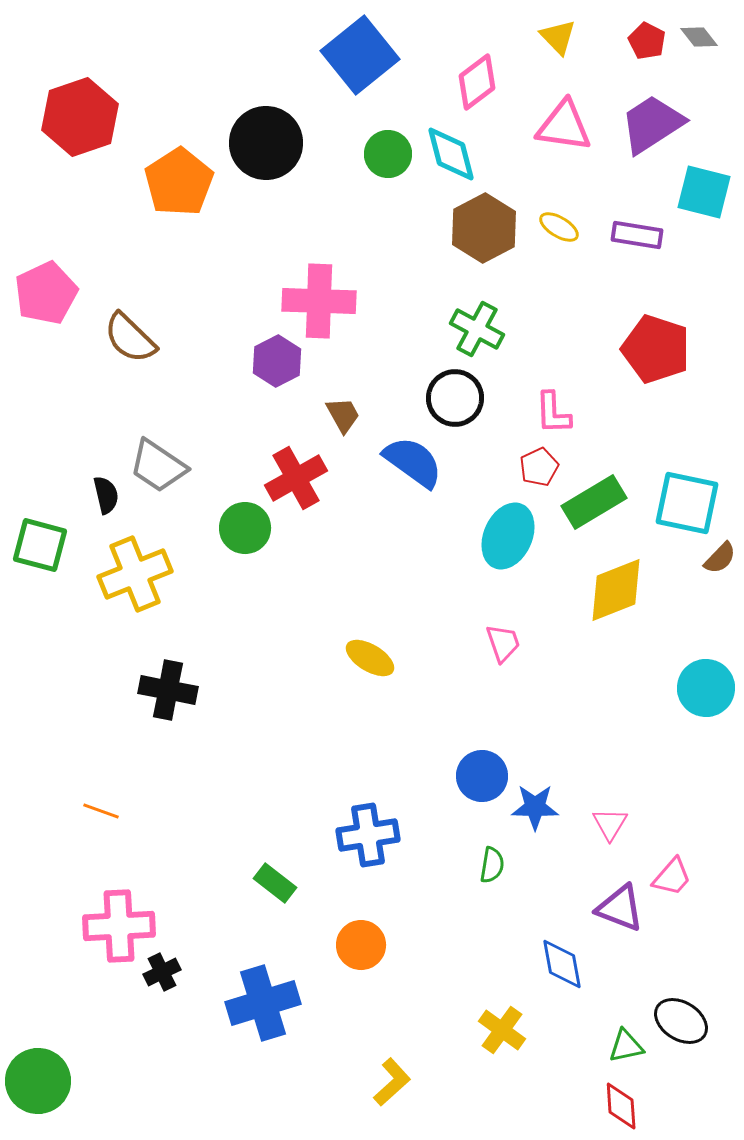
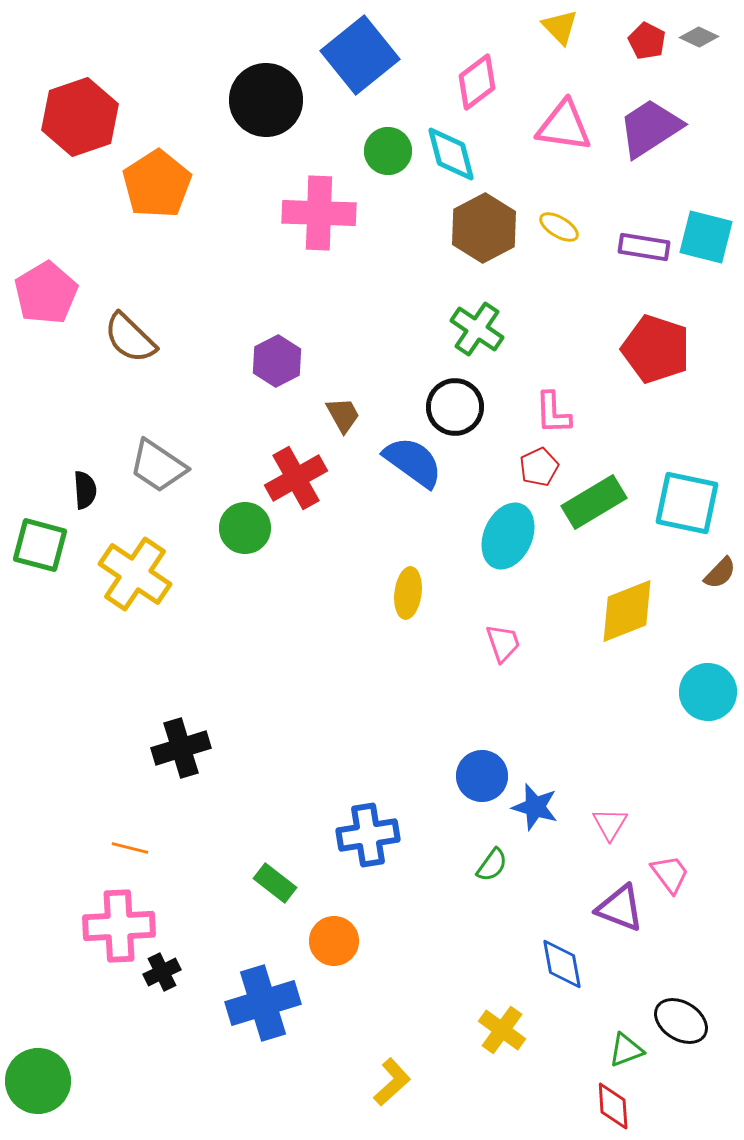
yellow triangle at (558, 37): moved 2 px right, 10 px up
gray diamond at (699, 37): rotated 27 degrees counterclockwise
purple trapezoid at (652, 124): moved 2 px left, 4 px down
black circle at (266, 143): moved 43 px up
green circle at (388, 154): moved 3 px up
orange pentagon at (179, 182): moved 22 px left, 2 px down
cyan square at (704, 192): moved 2 px right, 45 px down
purple rectangle at (637, 235): moved 7 px right, 12 px down
pink pentagon at (46, 293): rotated 6 degrees counterclockwise
pink cross at (319, 301): moved 88 px up
green cross at (477, 329): rotated 6 degrees clockwise
black circle at (455, 398): moved 9 px down
black semicircle at (106, 495): moved 21 px left, 5 px up; rotated 9 degrees clockwise
brown semicircle at (720, 558): moved 15 px down
yellow cross at (135, 574): rotated 34 degrees counterclockwise
yellow diamond at (616, 590): moved 11 px right, 21 px down
yellow ellipse at (370, 658): moved 38 px right, 65 px up; rotated 66 degrees clockwise
cyan circle at (706, 688): moved 2 px right, 4 px down
black cross at (168, 690): moved 13 px right, 58 px down; rotated 28 degrees counterclockwise
blue star at (535, 807): rotated 15 degrees clockwise
orange line at (101, 811): moved 29 px right, 37 px down; rotated 6 degrees counterclockwise
green semicircle at (492, 865): rotated 27 degrees clockwise
pink trapezoid at (672, 877): moved 2 px left, 3 px up; rotated 78 degrees counterclockwise
orange circle at (361, 945): moved 27 px left, 4 px up
green triangle at (626, 1046): moved 4 px down; rotated 9 degrees counterclockwise
red diamond at (621, 1106): moved 8 px left
